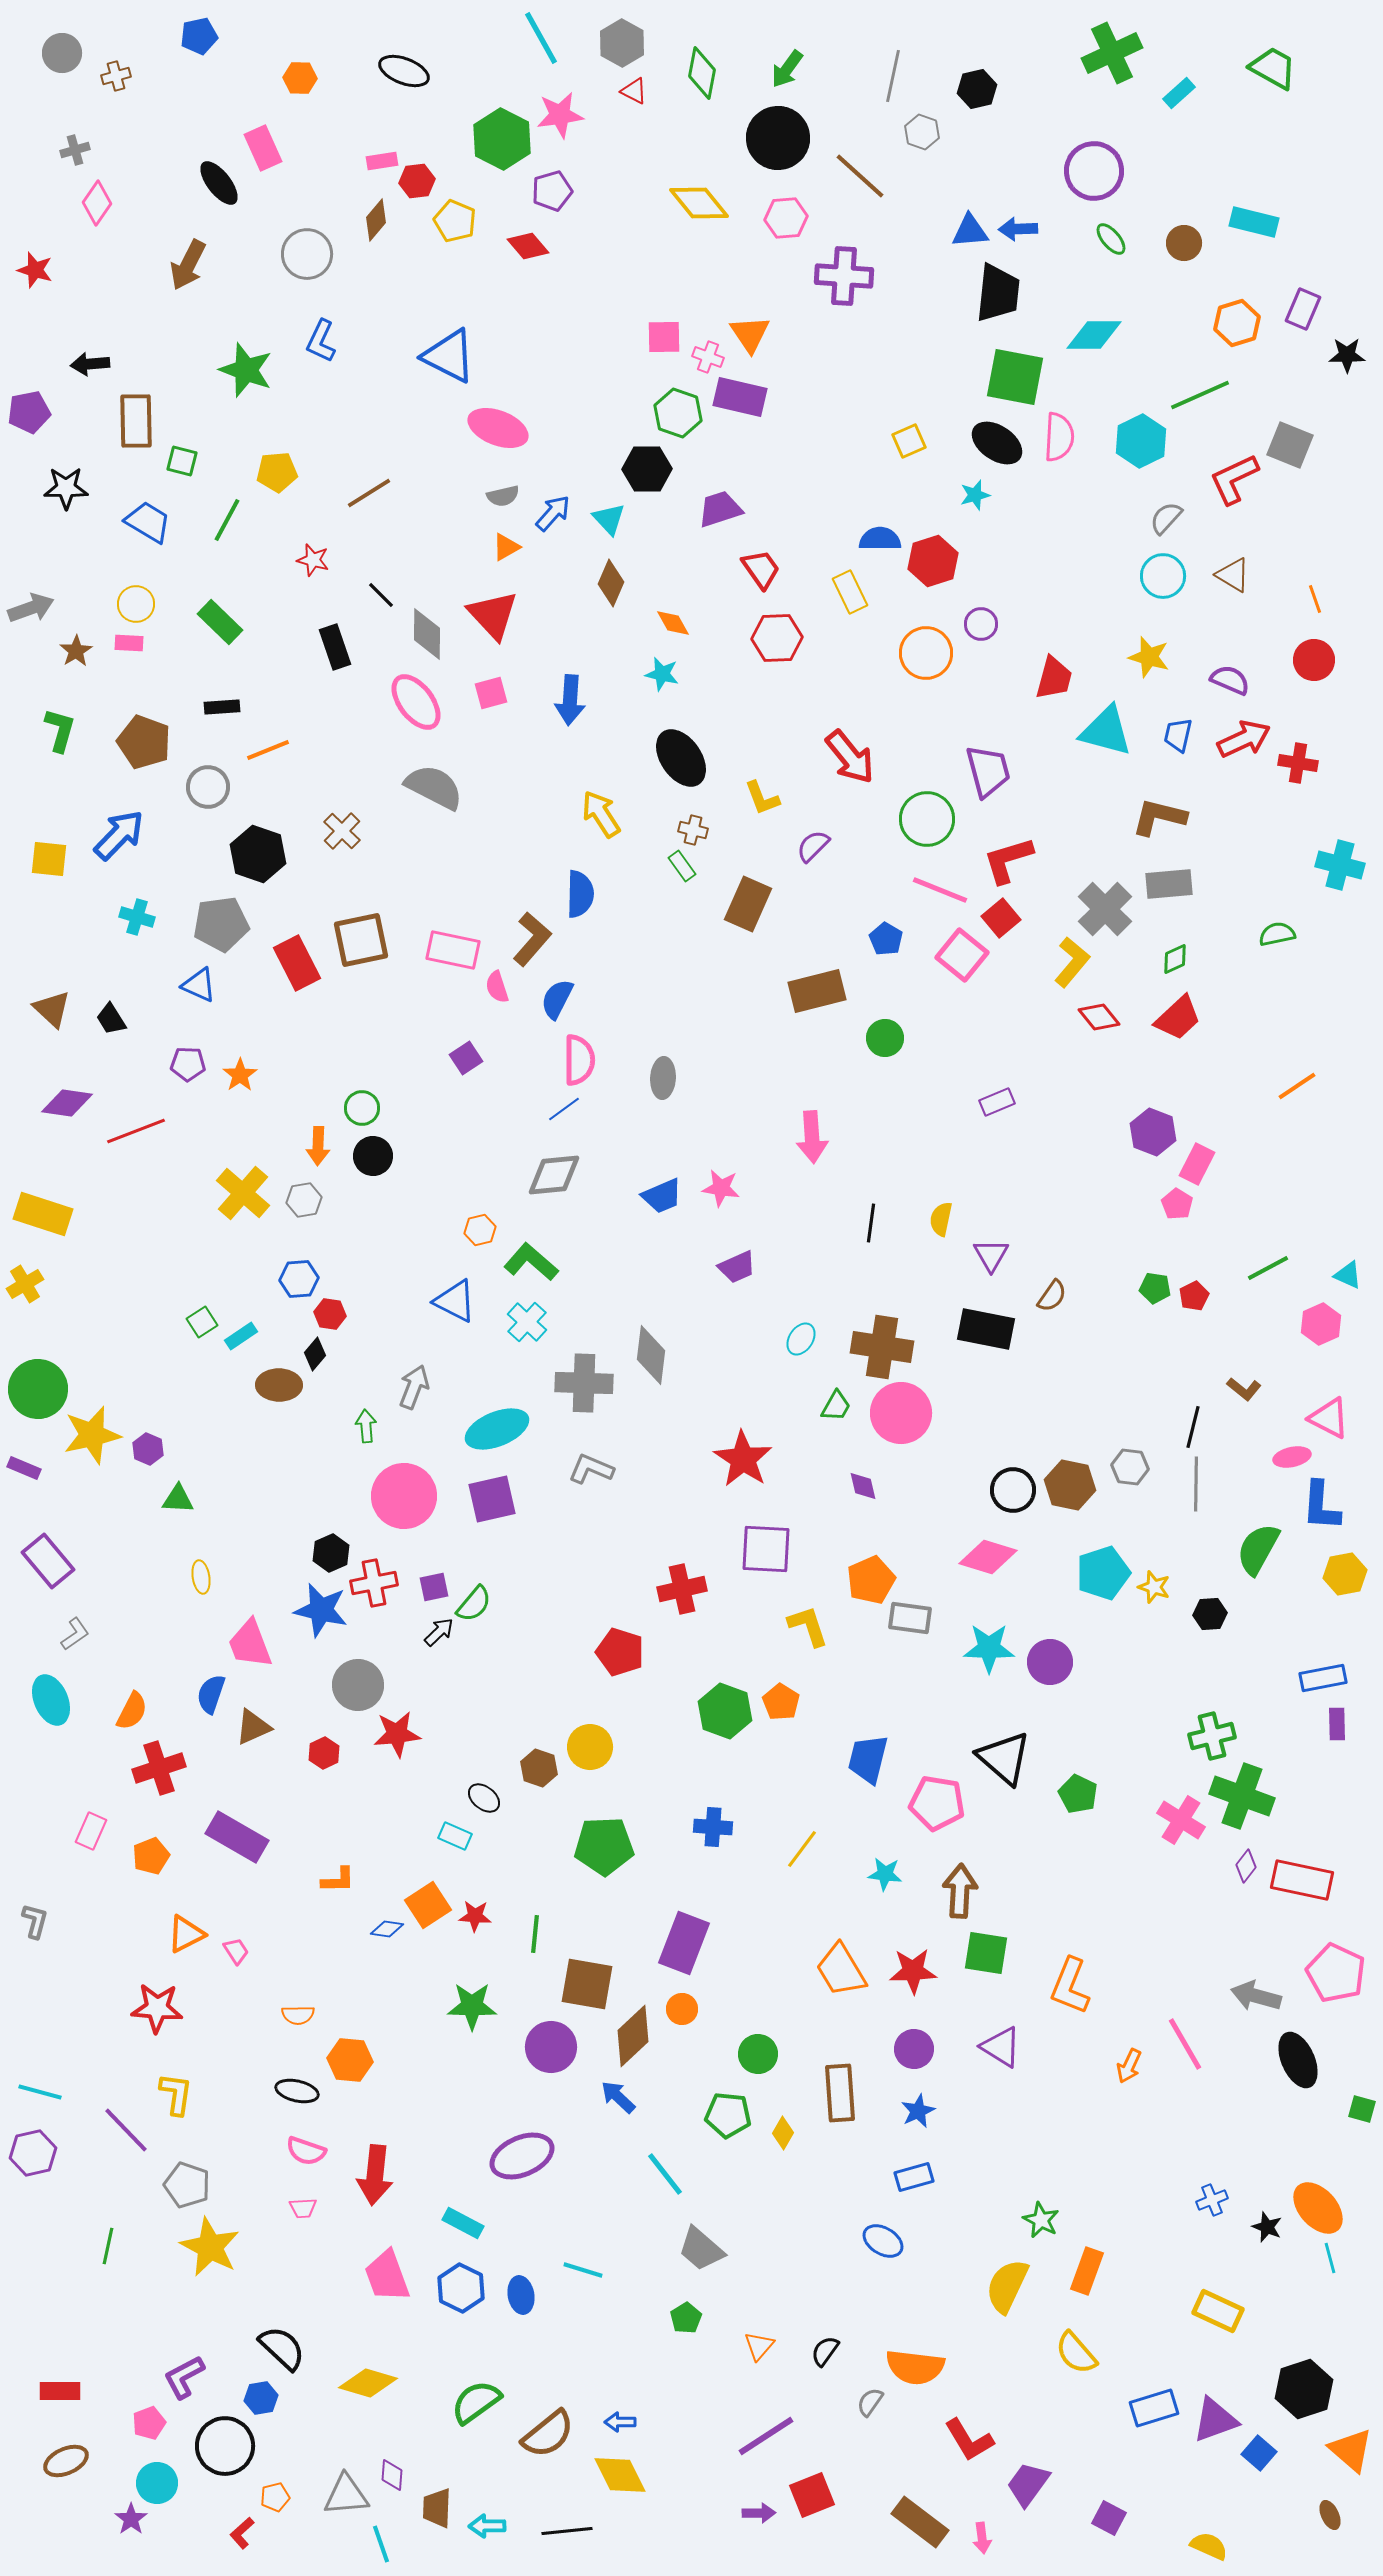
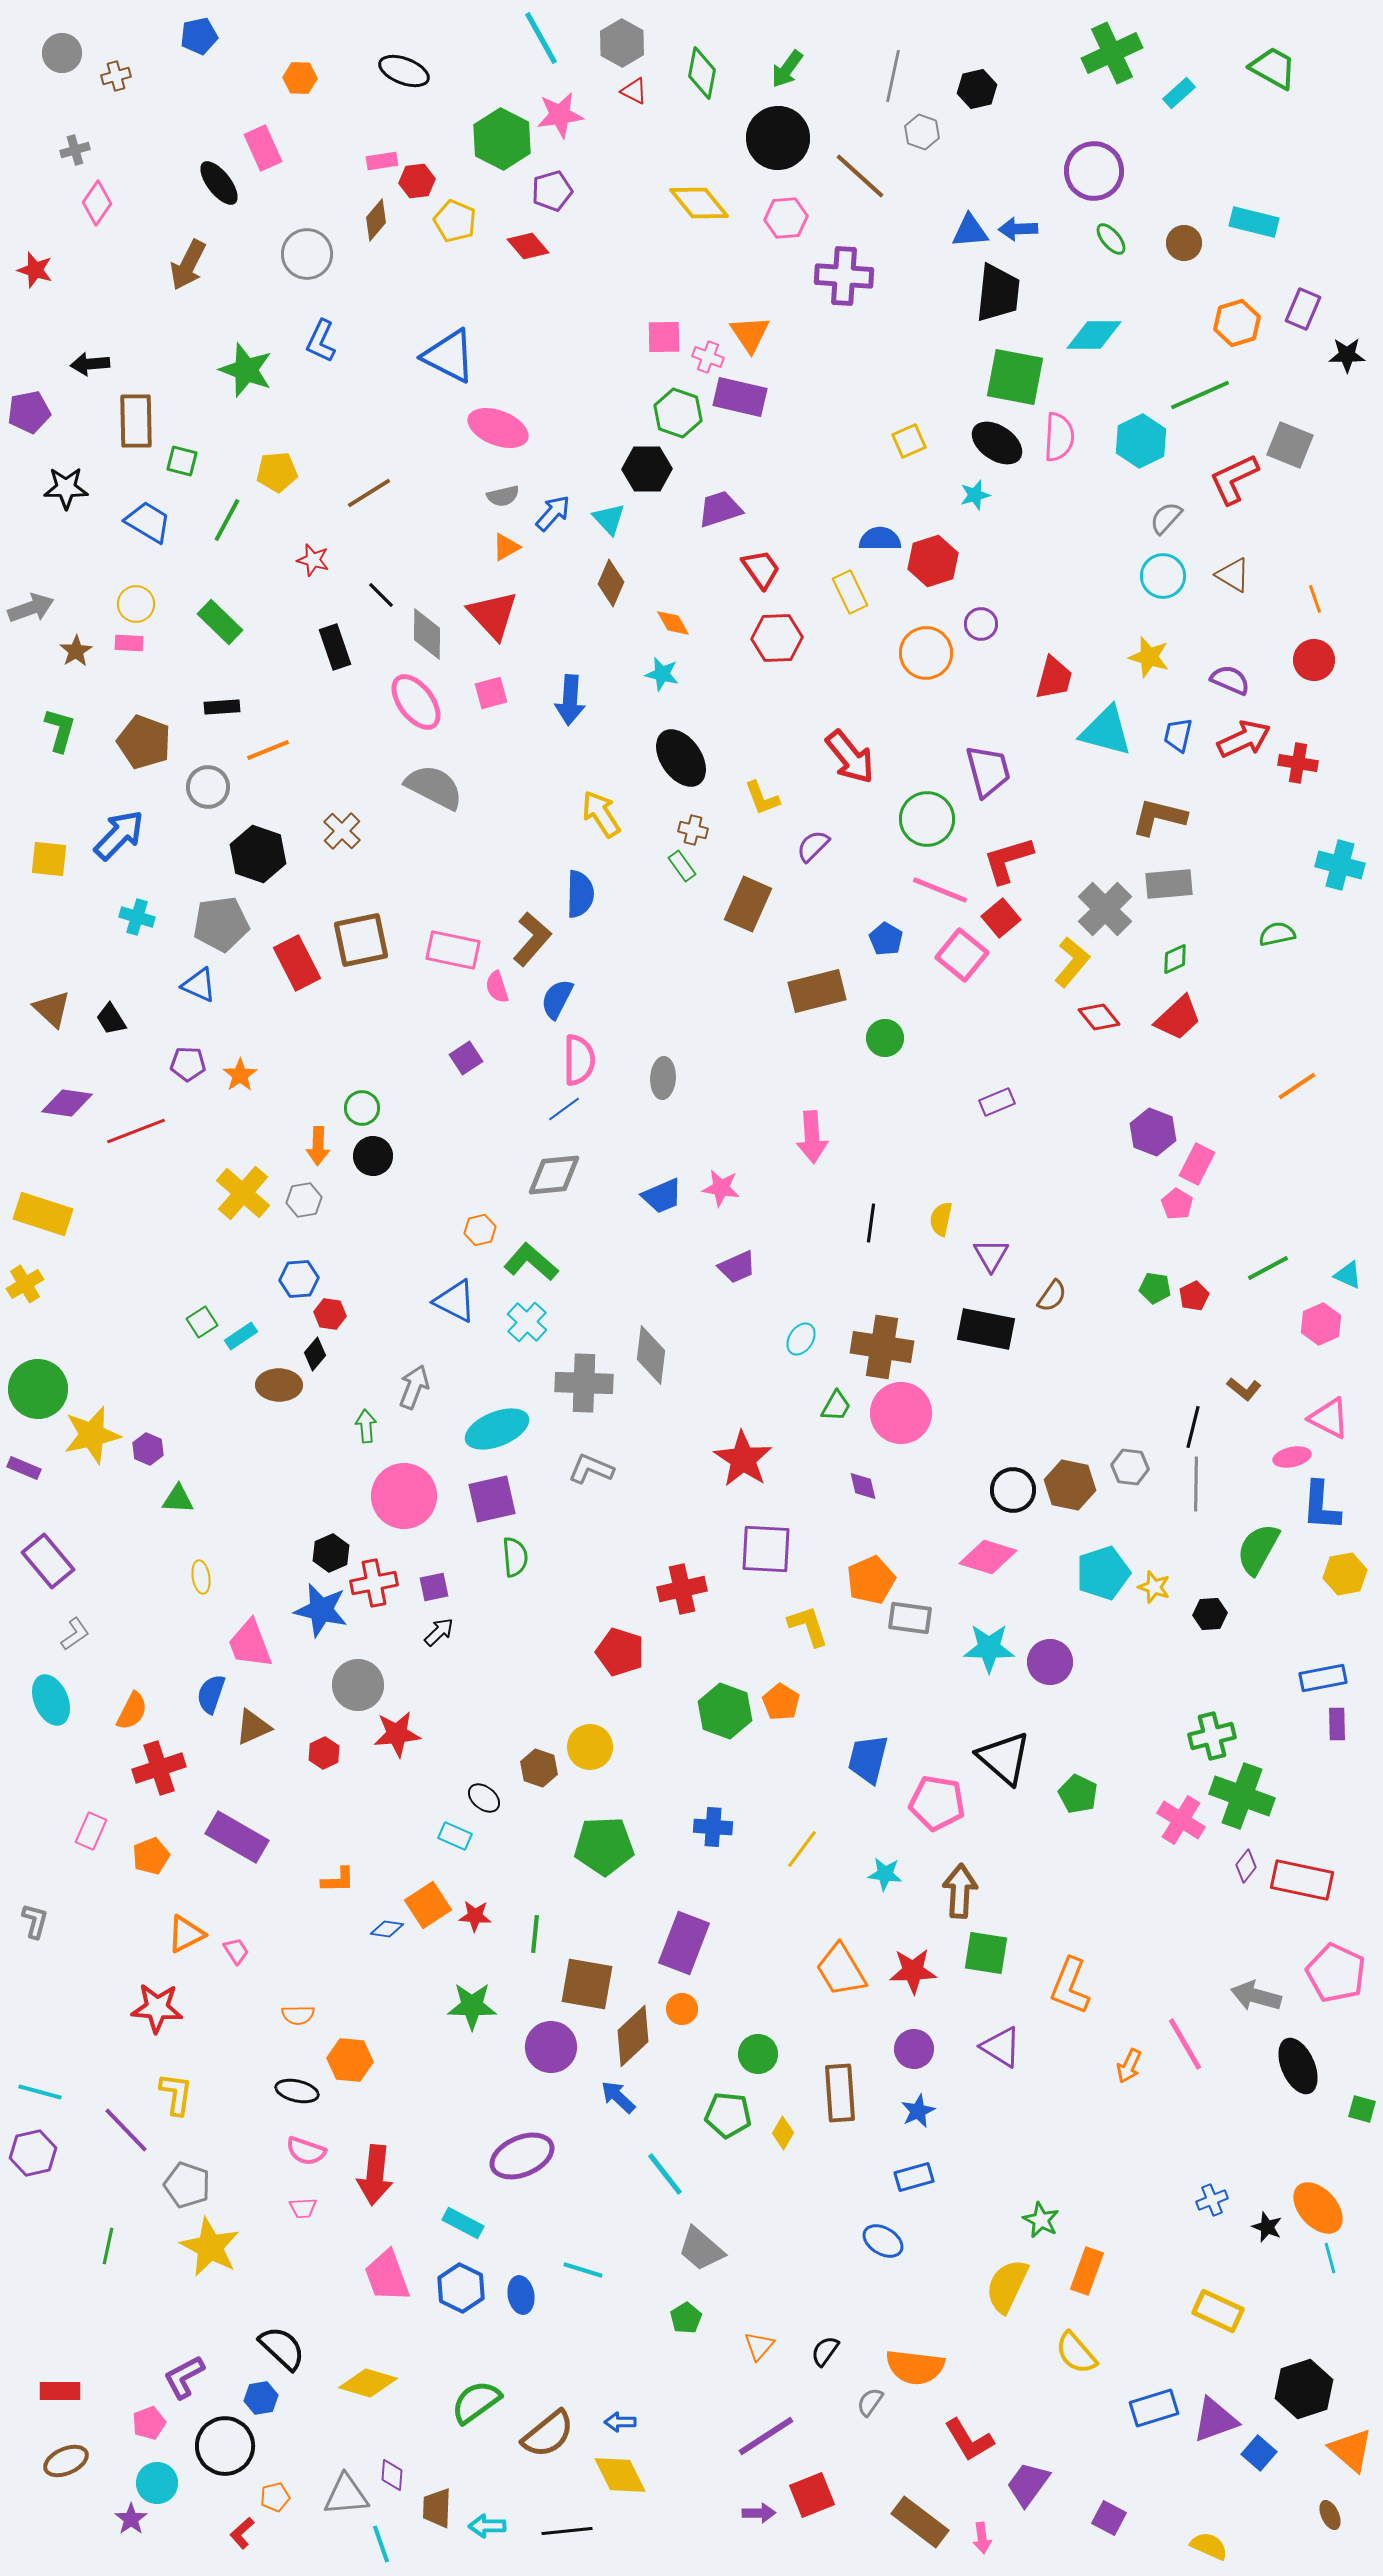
green semicircle at (474, 1604): moved 41 px right, 47 px up; rotated 45 degrees counterclockwise
black ellipse at (1298, 2060): moved 6 px down
